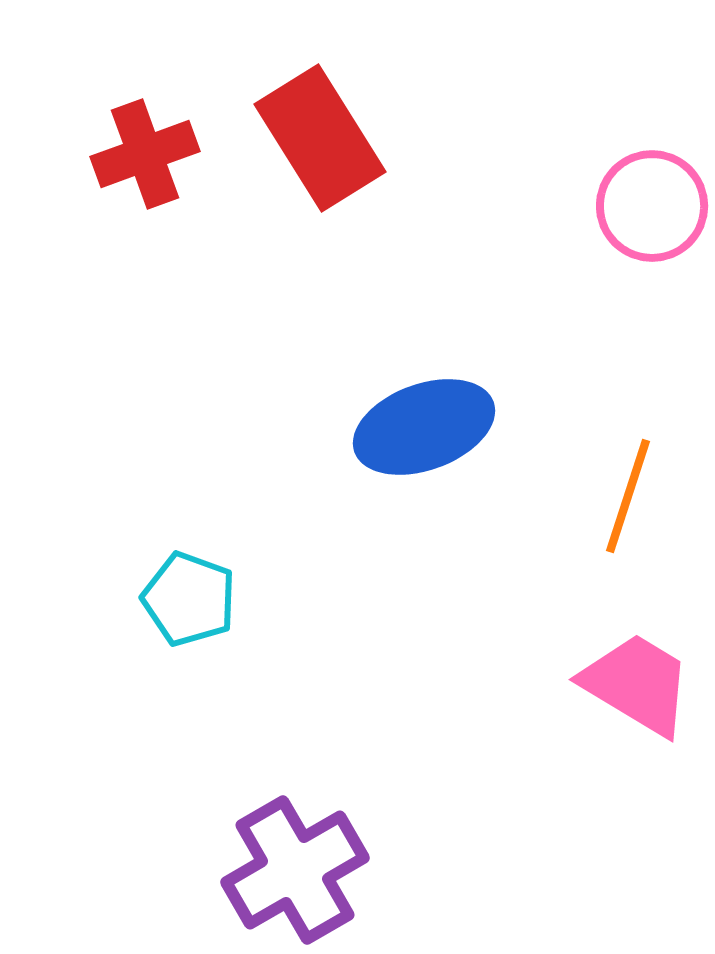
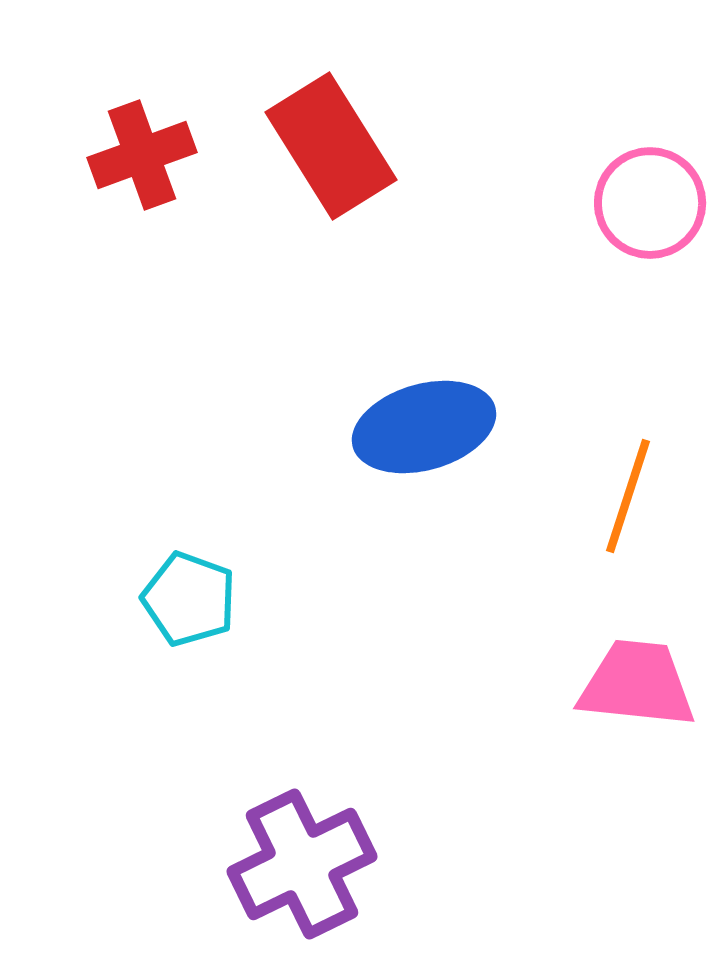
red rectangle: moved 11 px right, 8 px down
red cross: moved 3 px left, 1 px down
pink circle: moved 2 px left, 3 px up
blue ellipse: rotated 4 degrees clockwise
pink trapezoid: rotated 25 degrees counterclockwise
purple cross: moved 7 px right, 6 px up; rotated 4 degrees clockwise
